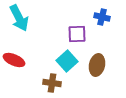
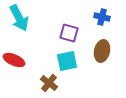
purple square: moved 8 px left, 1 px up; rotated 18 degrees clockwise
cyan square: rotated 30 degrees clockwise
brown ellipse: moved 5 px right, 14 px up
brown cross: moved 3 px left; rotated 30 degrees clockwise
